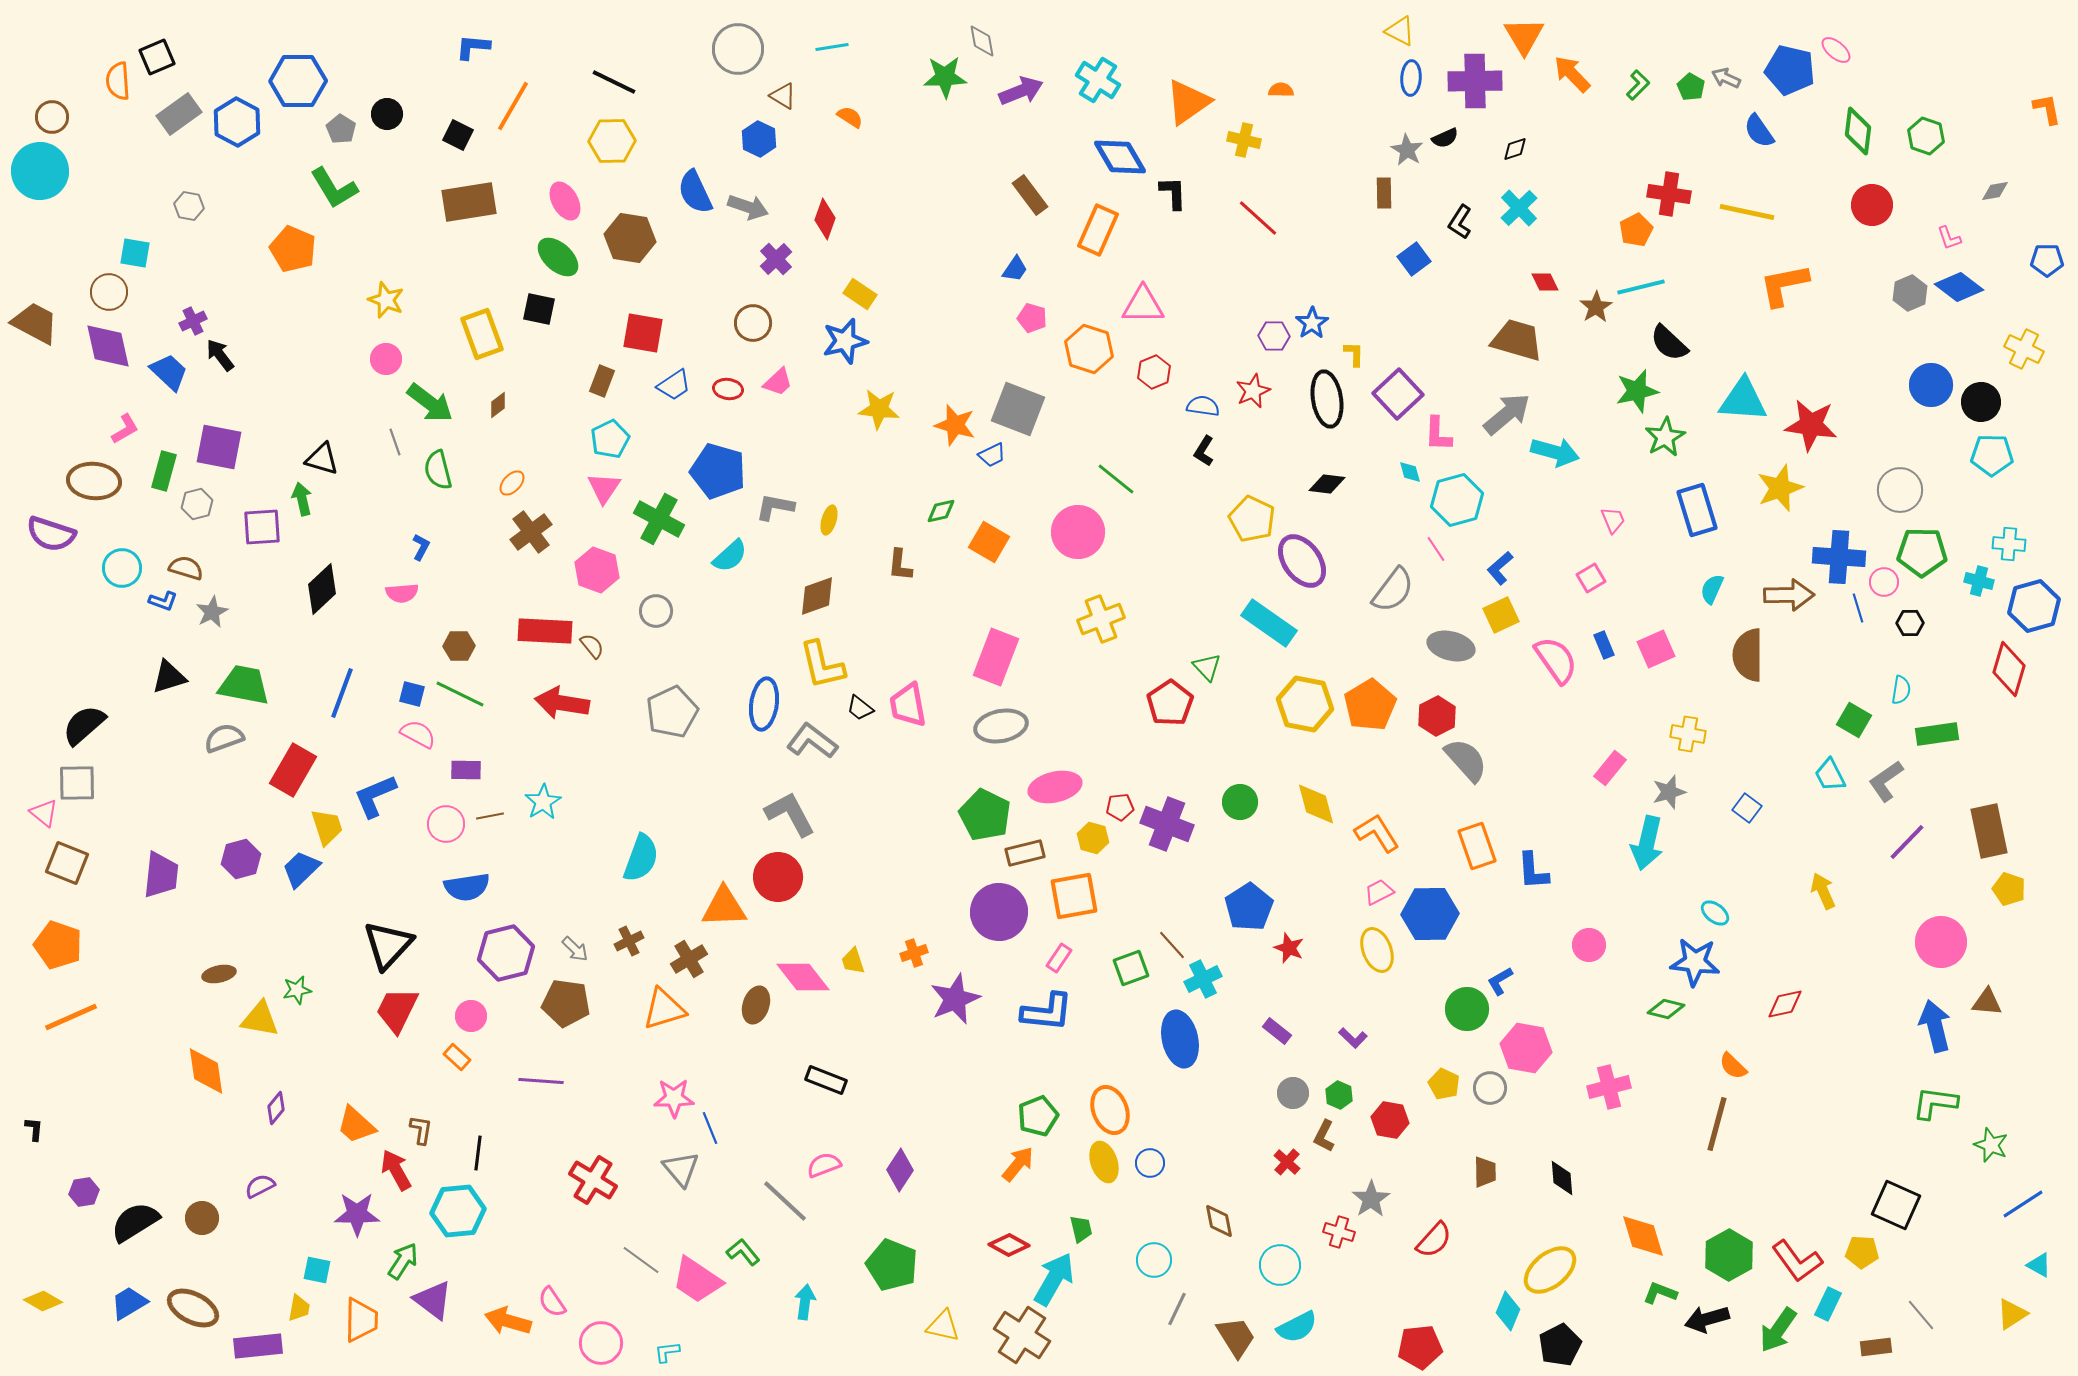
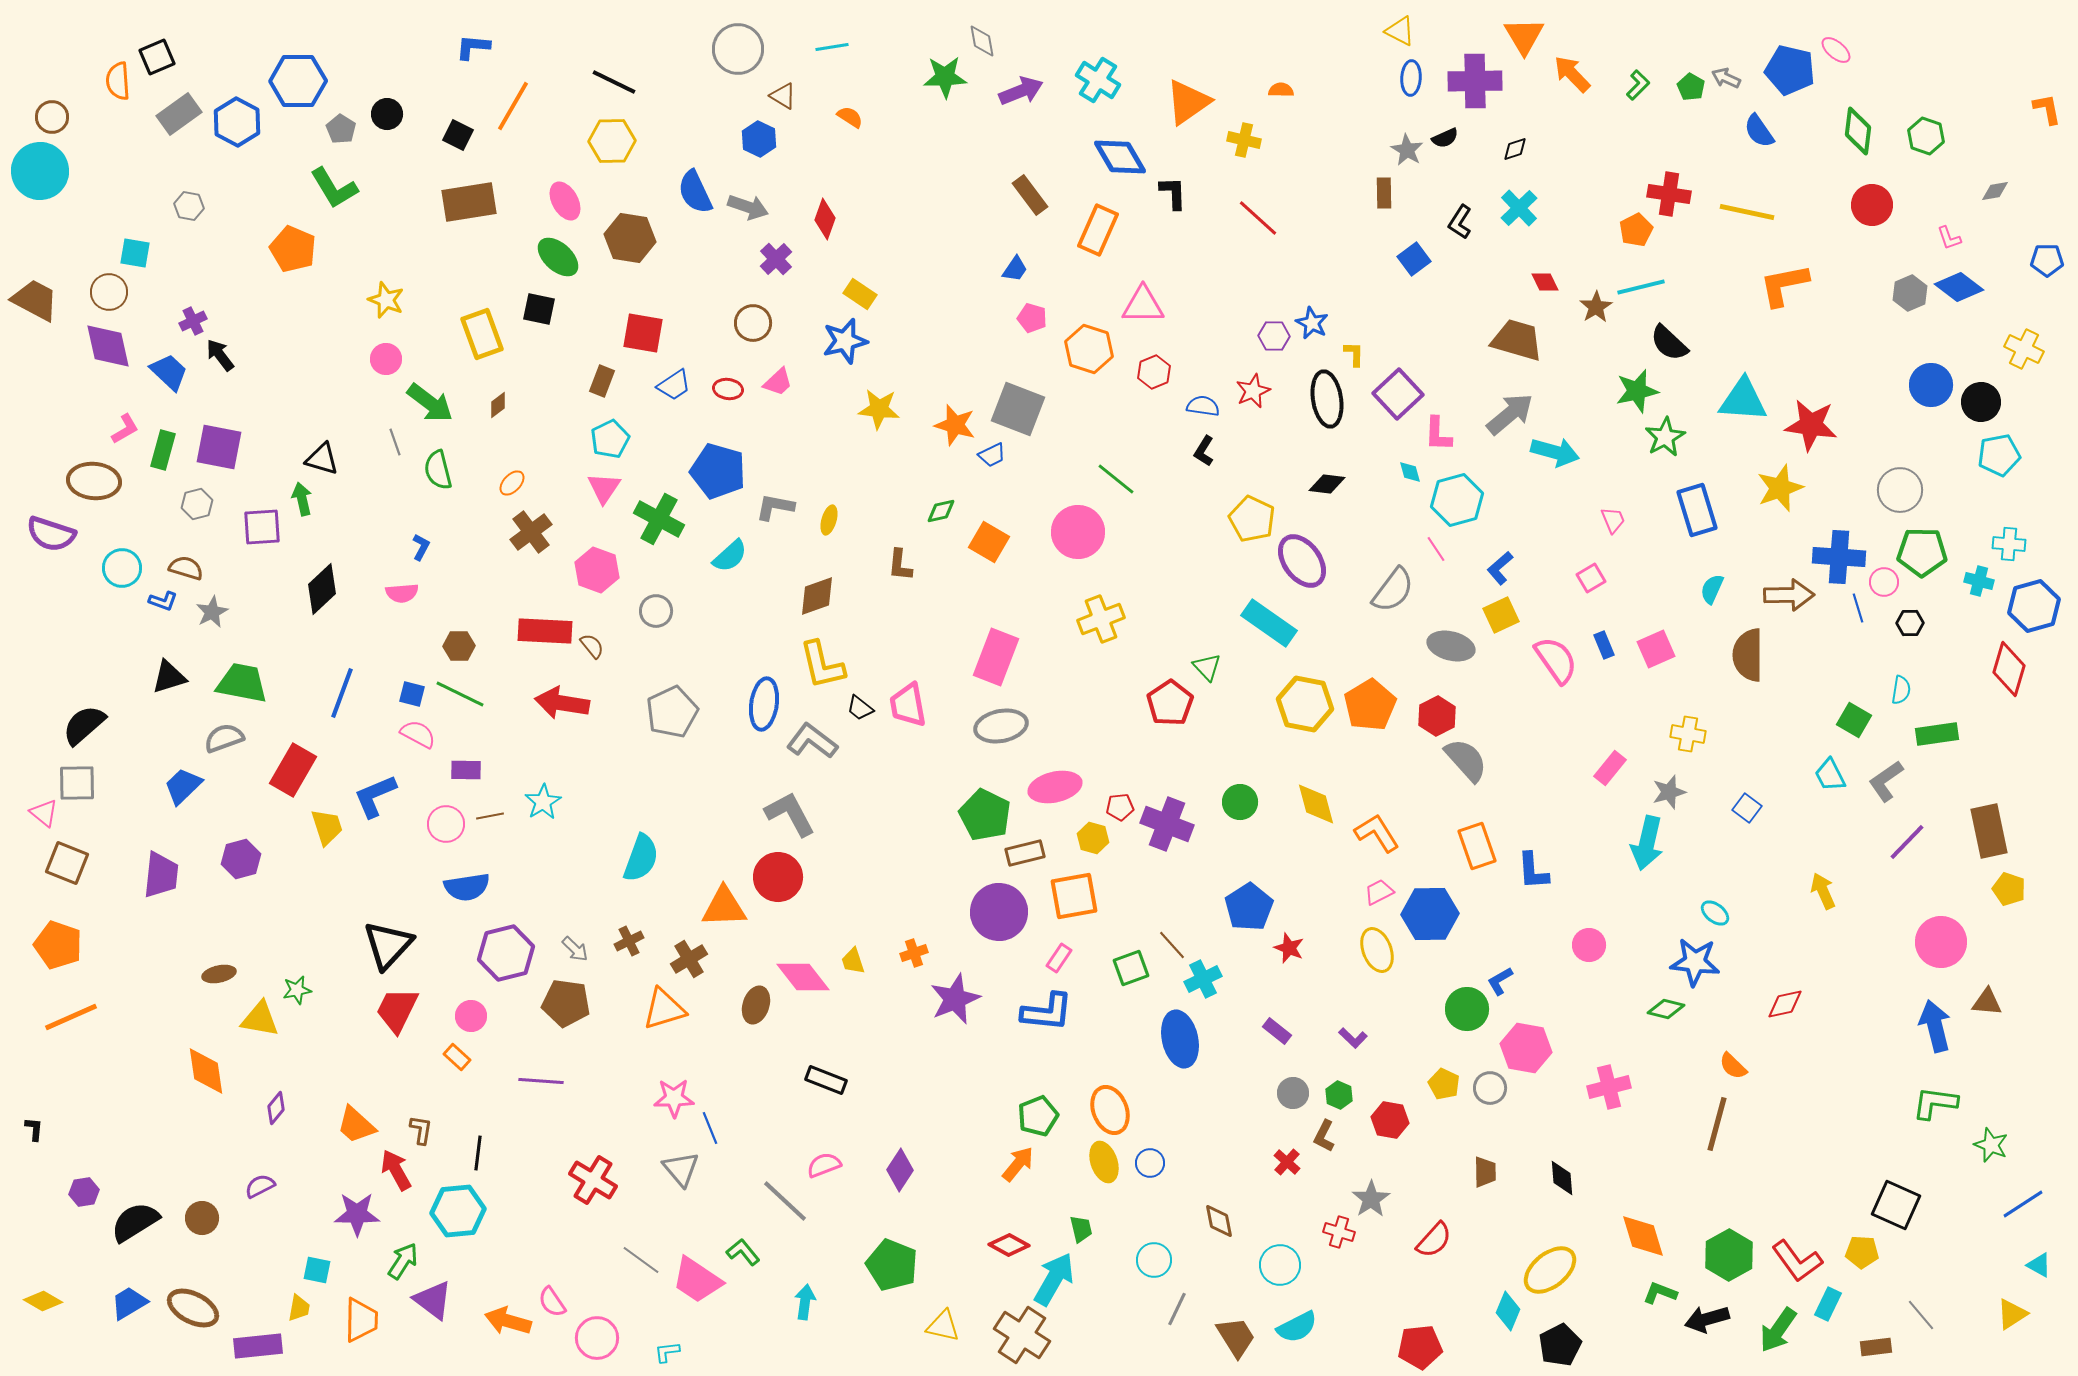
brown trapezoid at (35, 323): moved 23 px up
blue star at (1312, 323): rotated 12 degrees counterclockwise
gray arrow at (1507, 414): moved 3 px right
cyan pentagon at (1992, 455): moved 7 px right; rotated 12 degrees counterclockwise
green rectangle at (164, 471): moved 1 px left, 21 px up
green trapezoid at (244, 685): moved 2 px left, 2 px up
blue trapezoid at (301, 869): moved 118 px left, 83 px up
pink circle at (601, 1343): moved 4 px left, 5 px up
